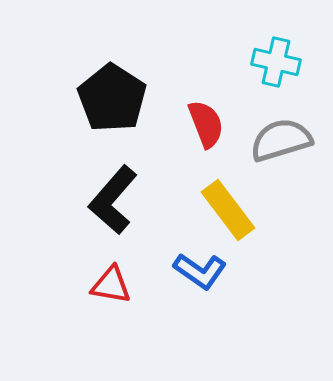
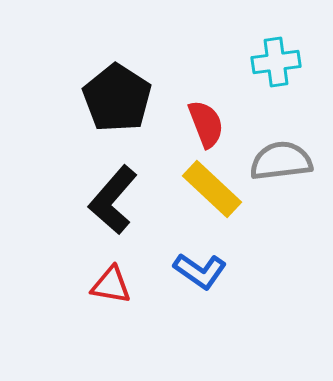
cyan cross: rotated 21 degrees counterclockwise
black pentagon: moved 5 px right
gray semicircle: moved 21 px down; rotated 10 degrees clockwise
yellow rectangle: moved 16 px left, 21 px up; rotated 10 degrees counterclockwise
